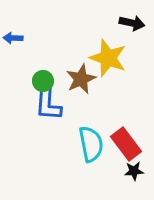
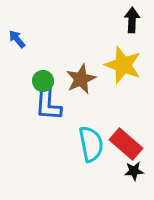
black arrow: moved 3 px up; rotated 100 degrees counterclockwise
blue arrow: moved 4 px right, 1 px down; rotated 48 degrees clockwise
yellow star: moved 15 px right, 7 px down
red rectangle: rotated 12 degrees counterclockwise
